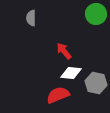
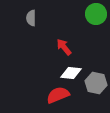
red arrow: moved 4 px up
